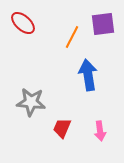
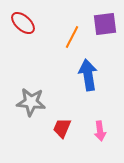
purple square: moved 2 px right
